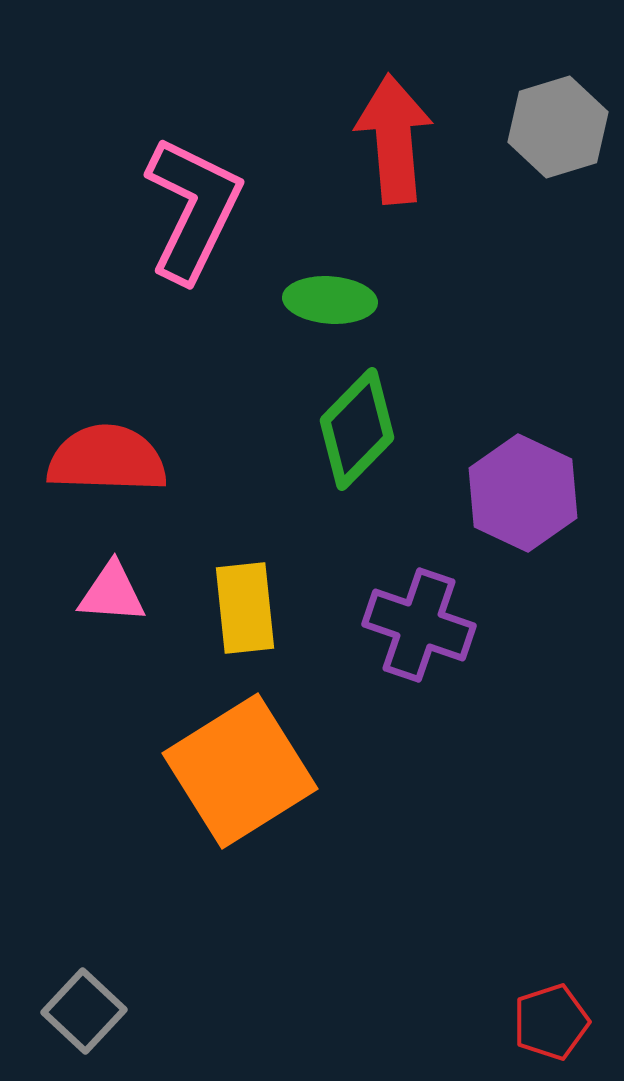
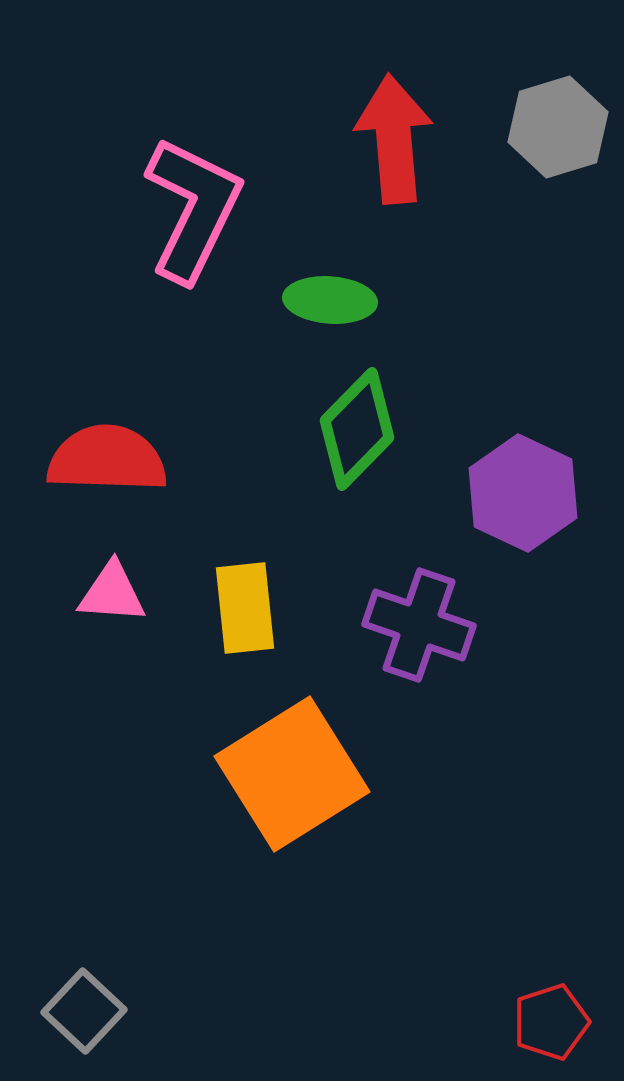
orange square: moved 52 px right, 3 px down
